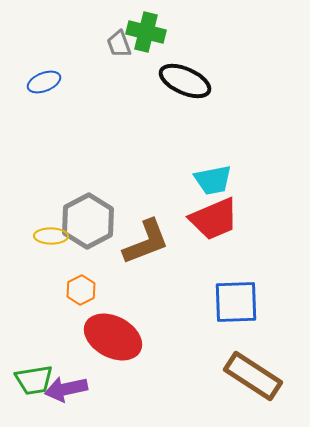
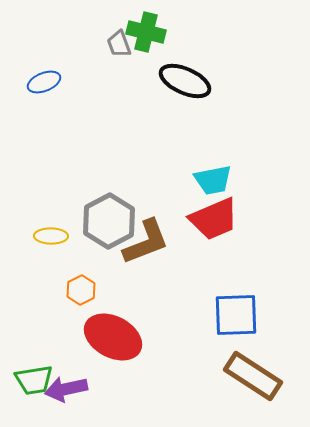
gray hexagon: moved 21 px right
blue square: moved 13 px down
